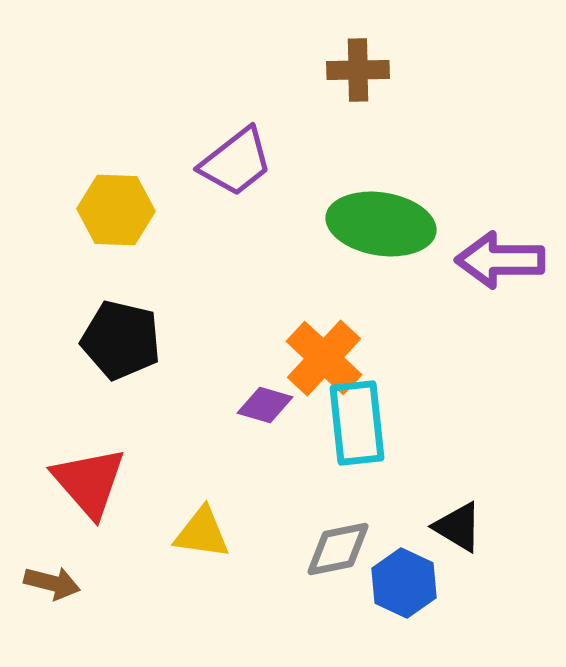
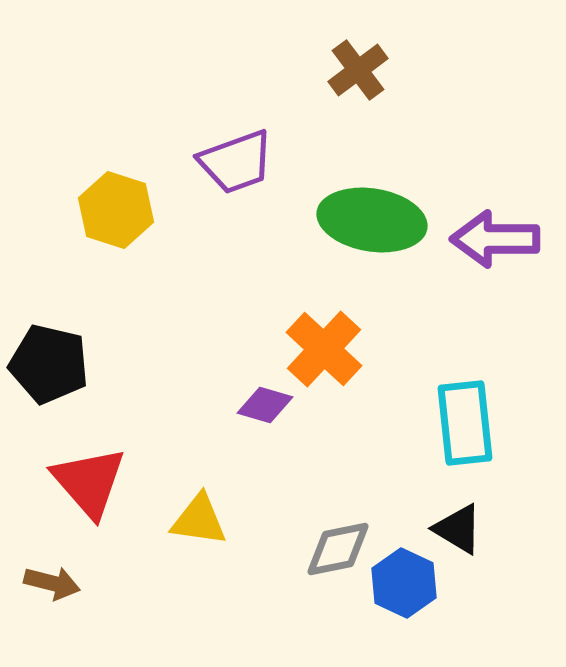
brown cross: rotated 36 degrees counterclockwise
purple trapezoid: rotated 18 degrees clockwise
yellow hexagon: rotated 16 degrees clockwise
green ellipse: moved 9 px left, 4 px up
purple arrow: moved 5 px left, 21 px up
black pentagon: moved 72 px left, 24 px down
orange cross: moved 9 px up
cyan rectangle: moved 108 px right
black triangle: moved 2 px down
yellow triangle: moved 3 px left, 13 px up
